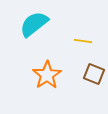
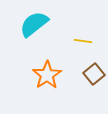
brown square: rotated 30 degrees clockwise
